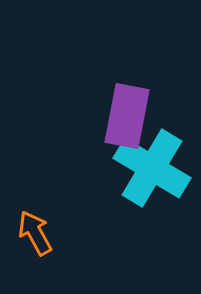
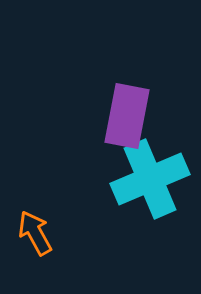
cyan cross: moved 2 px left, 11 px down; rotated 36 degrees clockwise
